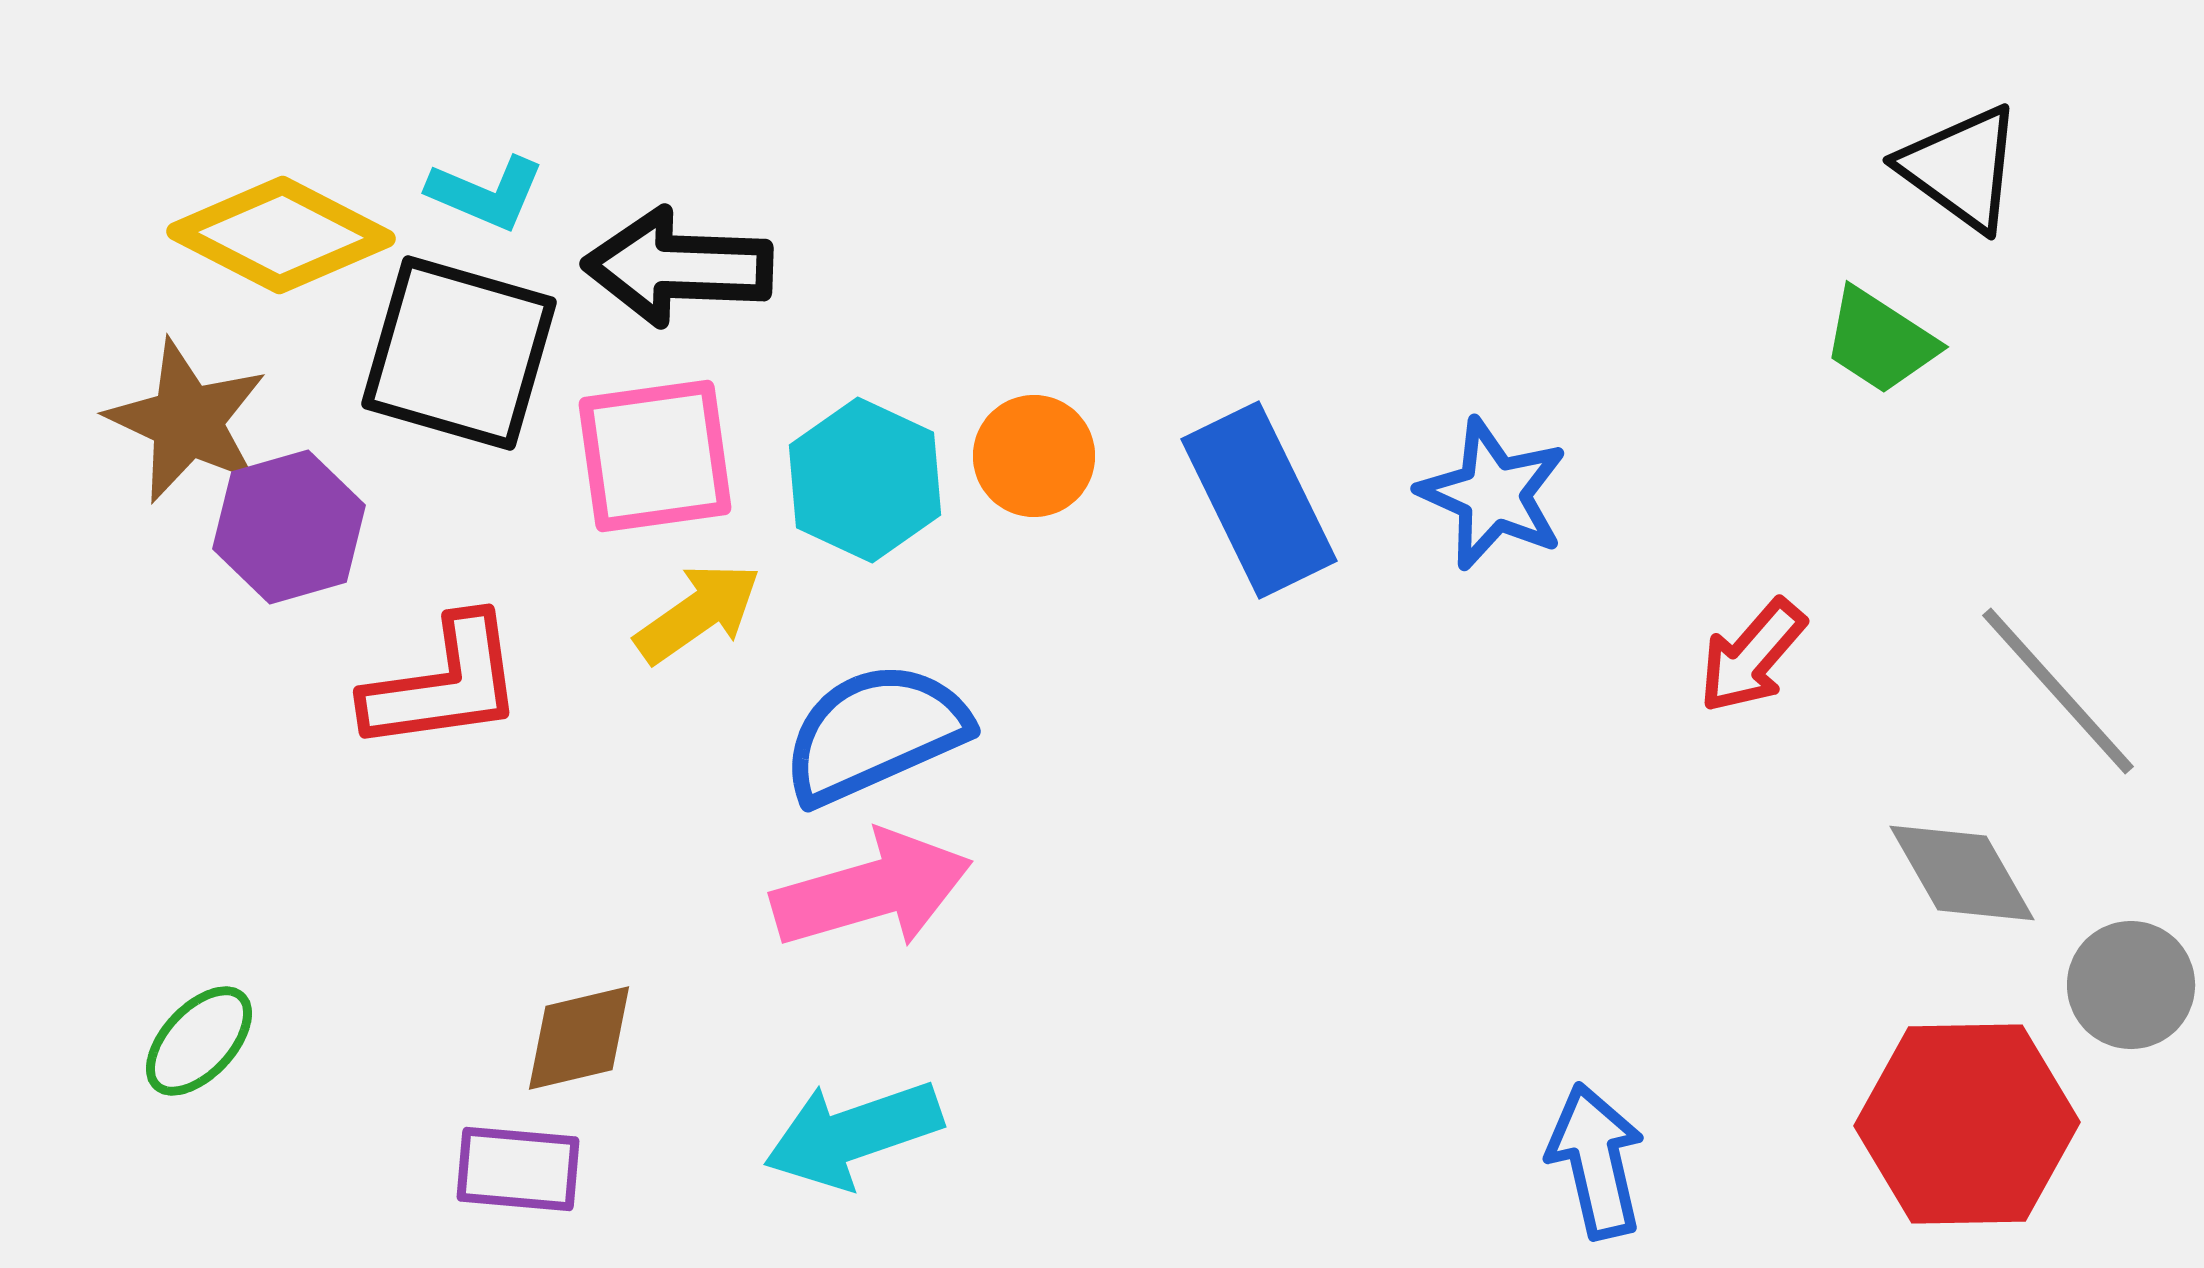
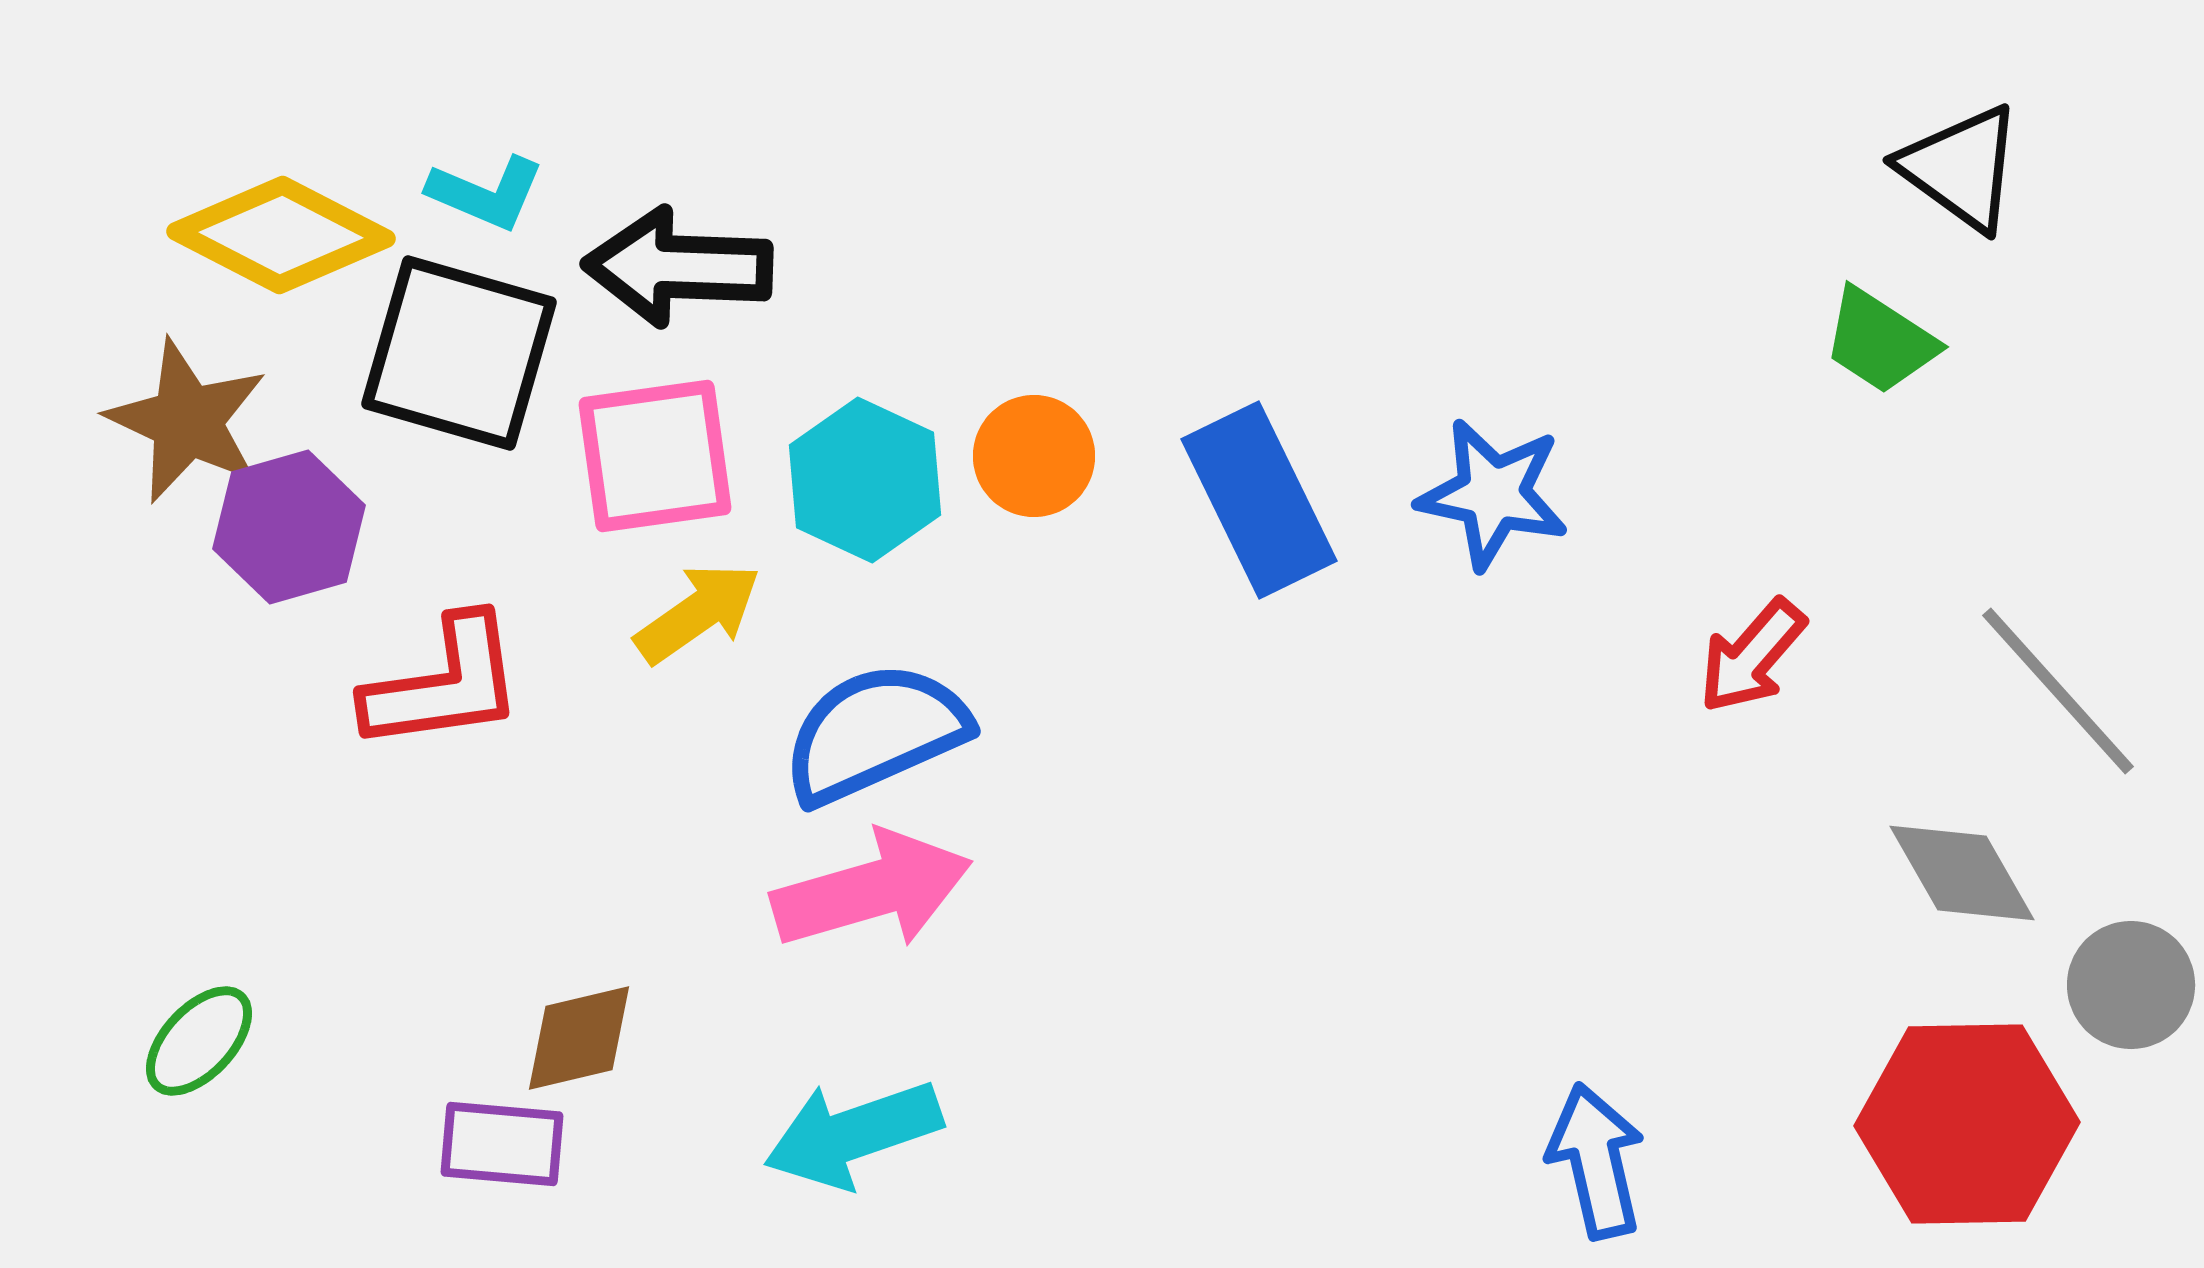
blue star: rotated 12 degrees counterclockwise
purple rectangle: moved 16 px left, 25 px up
